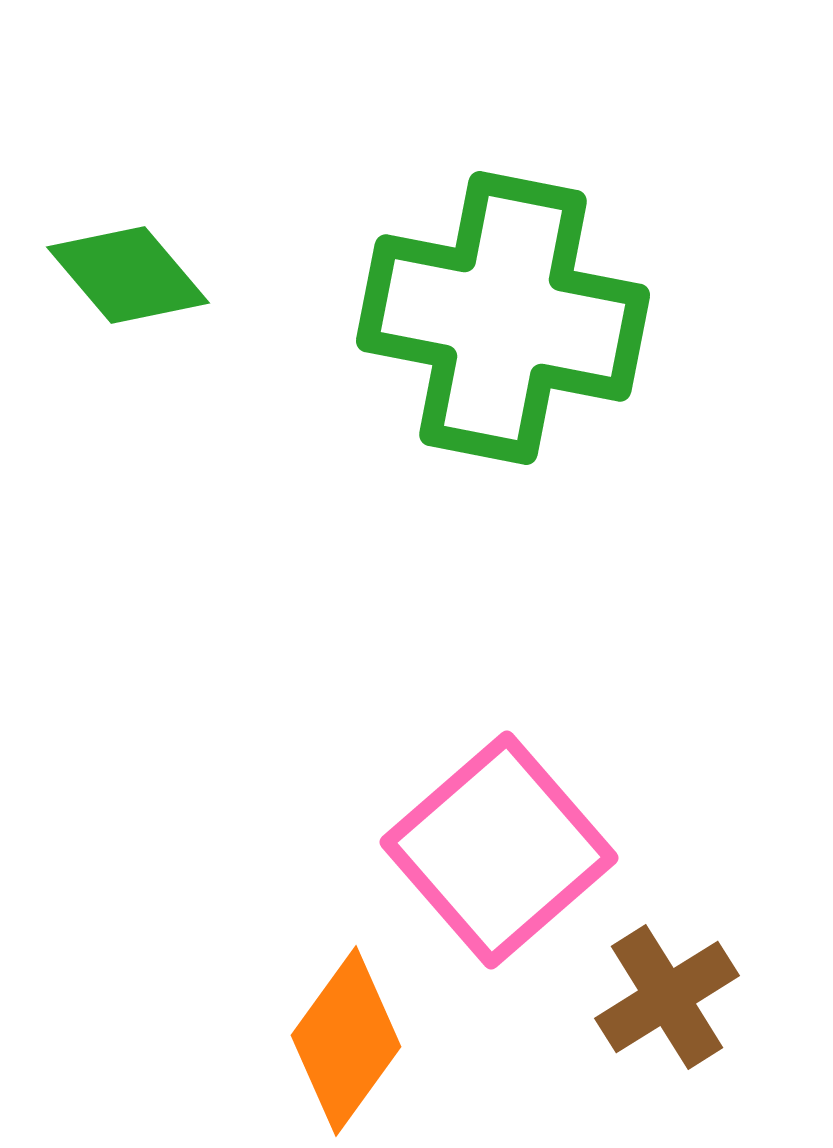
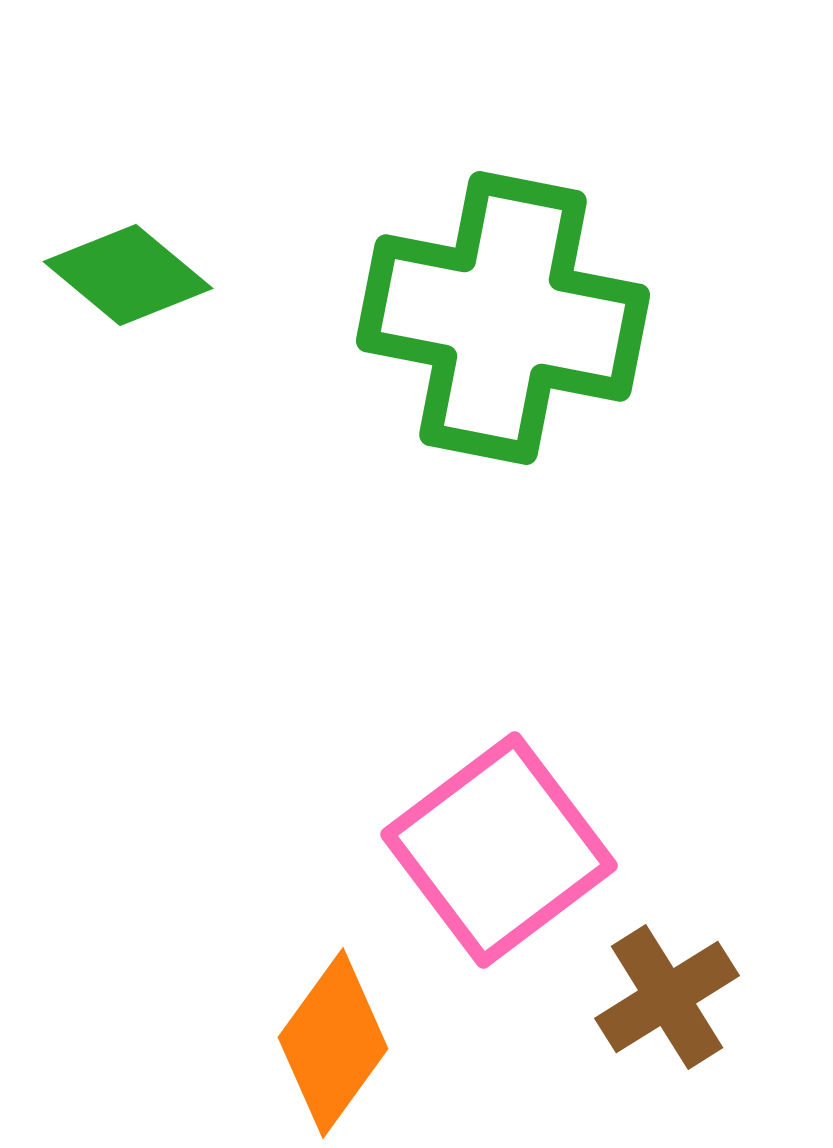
green diamond: rotated 10 degrees counterclockwise
pink square: rotated 4 degrees clockwise
orange diamond: moved 13 px left, 2 px down
